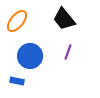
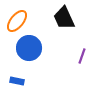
black trapezoid: moved 1 px up; rotated 15 degrees clockwise
purple line: moved 14 px right, 4 px down
blue circle: moved 1 px left, 8 px up
